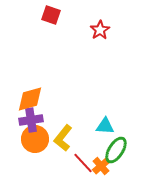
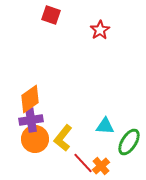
orange diamond: rotated 20 degrees counterclockwise
green ellipse: moved 13 px right, 8 px up
